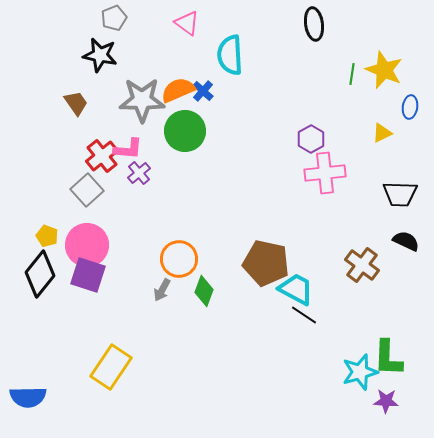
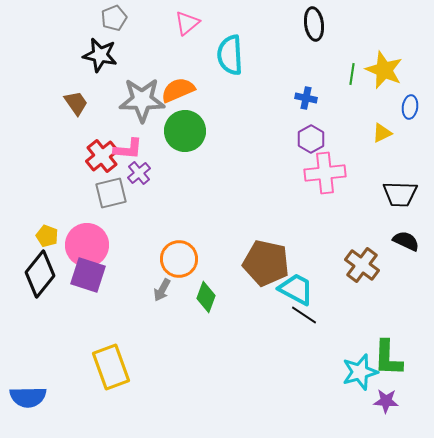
pink triangle: rotated 44 degrees clockwise
blue cross: moved 103 px right, 7 px down; rotated 30 degrees counterclockwise
gray square: moved 24 px right, 3 px down; rotated 28 degrees clockwise
green diamond: moved 2 px right, 6 px down
yellow rectangle: rotated 54 degrees counterclockwise
